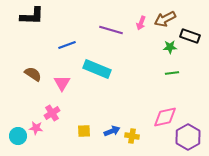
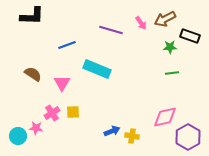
pink arrow: rotated 56 degrees counterclockwise
yellow square: moved 11 px left, 19 px up
